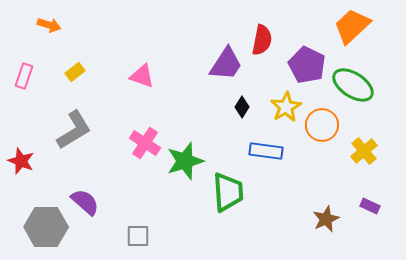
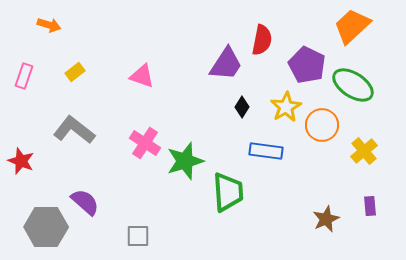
gray L-shape: rotated 111 degrees counterclockwise
purple rectangle: rotated 60 degrees clockwise
